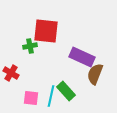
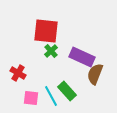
green cross: moved 21 px right, 5 px down; rotated 32 degrees counterclockwise
red cross: moved 7 px right
green rectangle: moved 1 px right
cyan line: rotated 40 degrees counterclockwise
